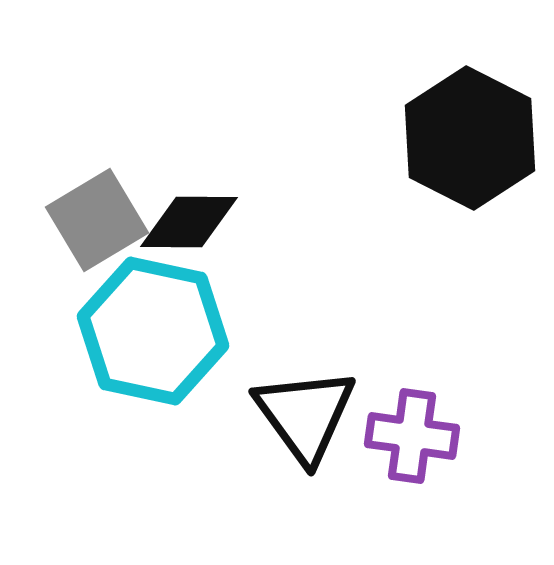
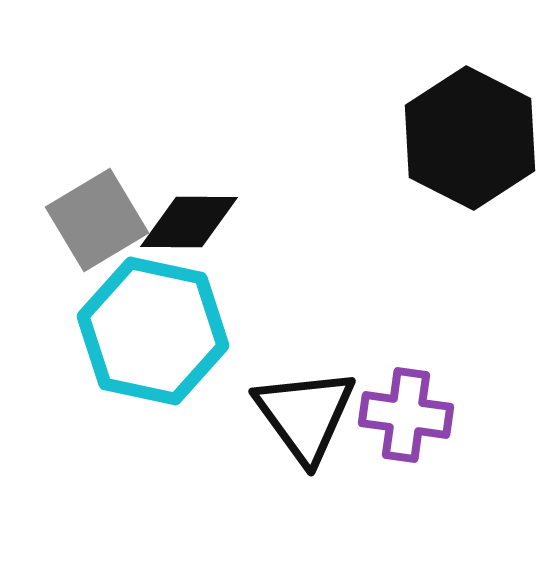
purple cross: moved 6 px left, 21 px up
